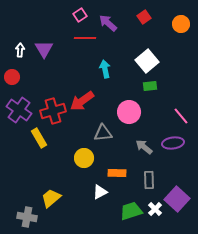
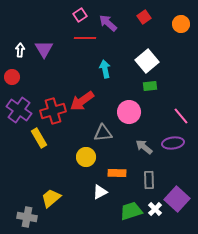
yellow circle: moved 2 px right, 1 px up
